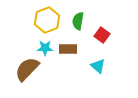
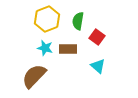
yellow hexagon: moved 1 px up
red square: moved 5 px left, 2 px down
cyan star: rotated 14 degrees clockwise
brown semicircle: moved 7 px right, 7 px down
